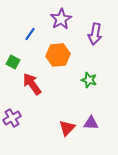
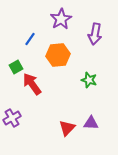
blue line: moved 5 px down
green square: moved 3 px right, 5 px down; rotated 32 degrees clockwise
